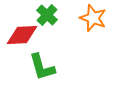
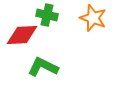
green cross: rotated 30 degrees counterclockwise
green L-shape: moved 1 px right; rotated 132 degrees clockwise
